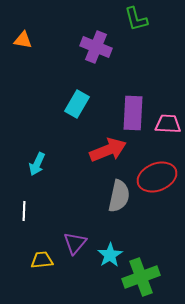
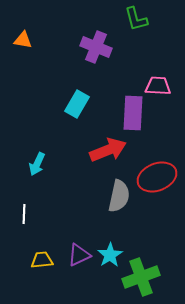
pink trapezoid: moved 10 px left, 38 px up
white line: moved 3 px down
purple triangle: moved 4 px right, 12 px down; rotated 25 degrees clockwise
